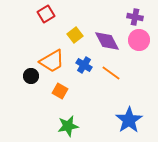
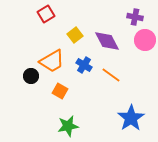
pink circle: moved 6 px right
orange line: moved 2 px down
blue star: moved 2 px right, 2 px up
